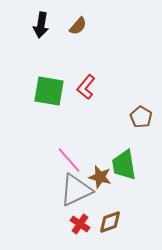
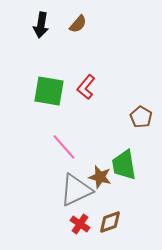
brown semicircle: moved 2 px up
pink line: moved 5 px left, 13 px up
